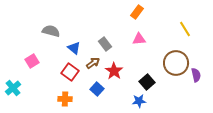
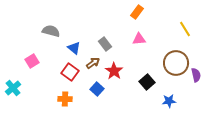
blue star: moved 30 px right
